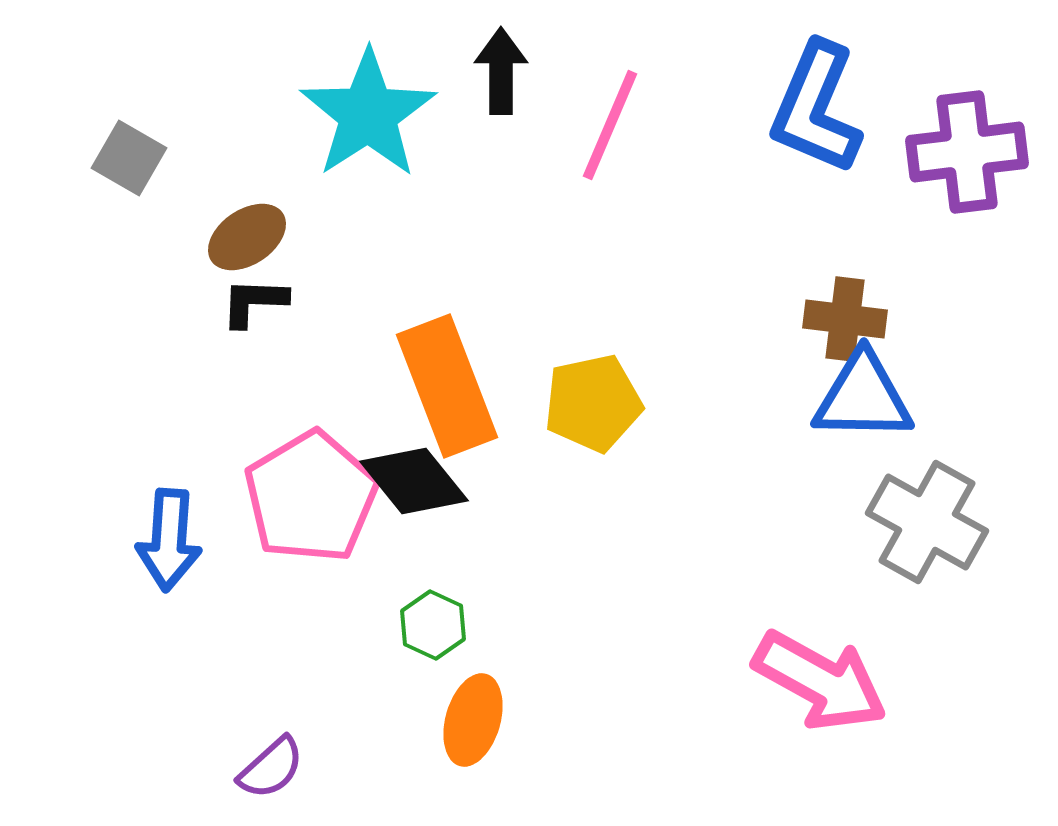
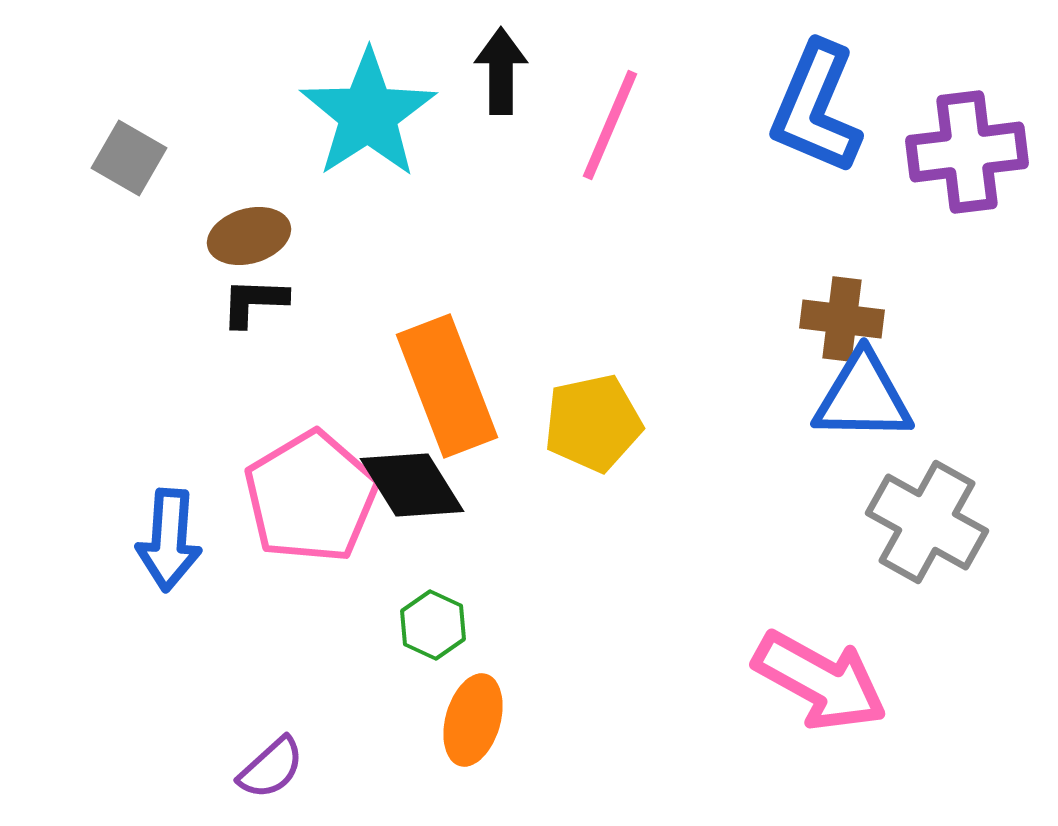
brown ellipse: moved 2 px right, 1 px up; rotated 18 degrees clockwise
brown cross: moved 3 px left
yellow pentagon: moved 20 px down
black diamond: moved 2 px left, 4 px down; rotated 7 degrees clockwise
